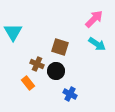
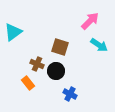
pink arrow: moved 4 px left, 2 px down
cyan triangle: rotated 24 degrees clockwise
cyan arrow: moved 2 px right, 1 px down
